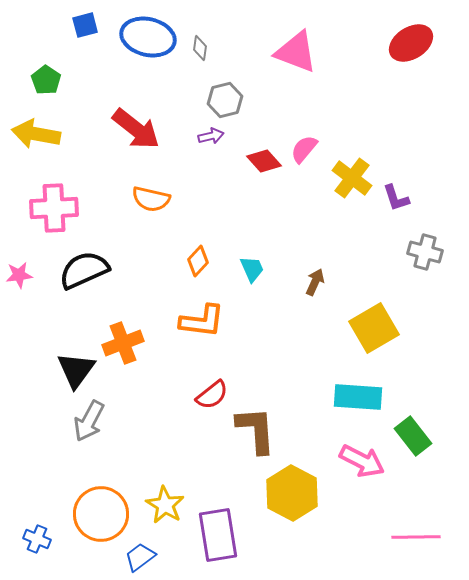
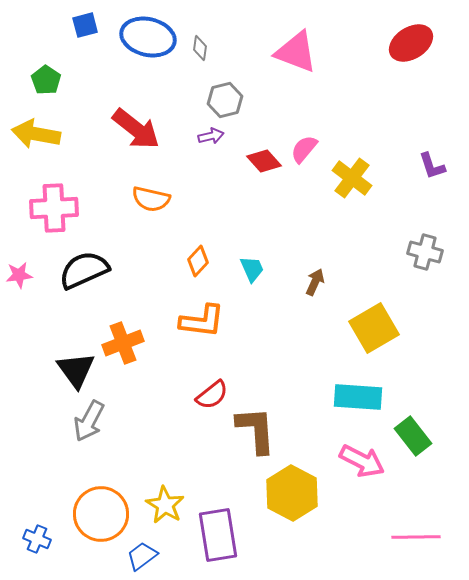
purple L-shape: moved 36 px right, 32 px up
black triangle: rotated 12 degrees counterclockwise
blue trapezoid: moved 2 px right, 1 px up
